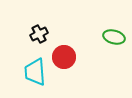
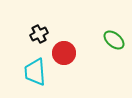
green ellipse: moved 3 px down; rotated 25 degrees clockwise
red circle: moved 4 px up
